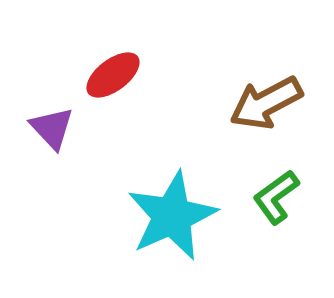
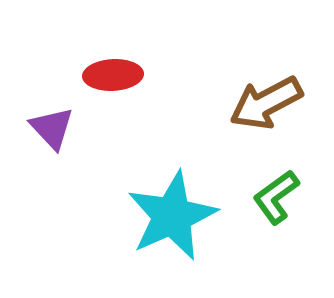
red ellipse: rotated 34 degrees clockwise
